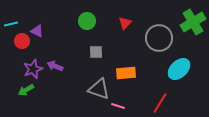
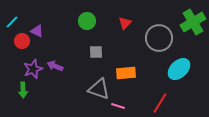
cyan line: moved 1 px right, 2 px up; rotated 32 degrees counterclockwise
green arrow: moved 3 px left; rotated 63 degrees counterclockwise
